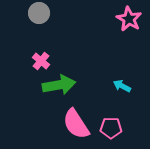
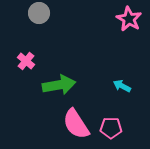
pink cross: moved 15 px left
